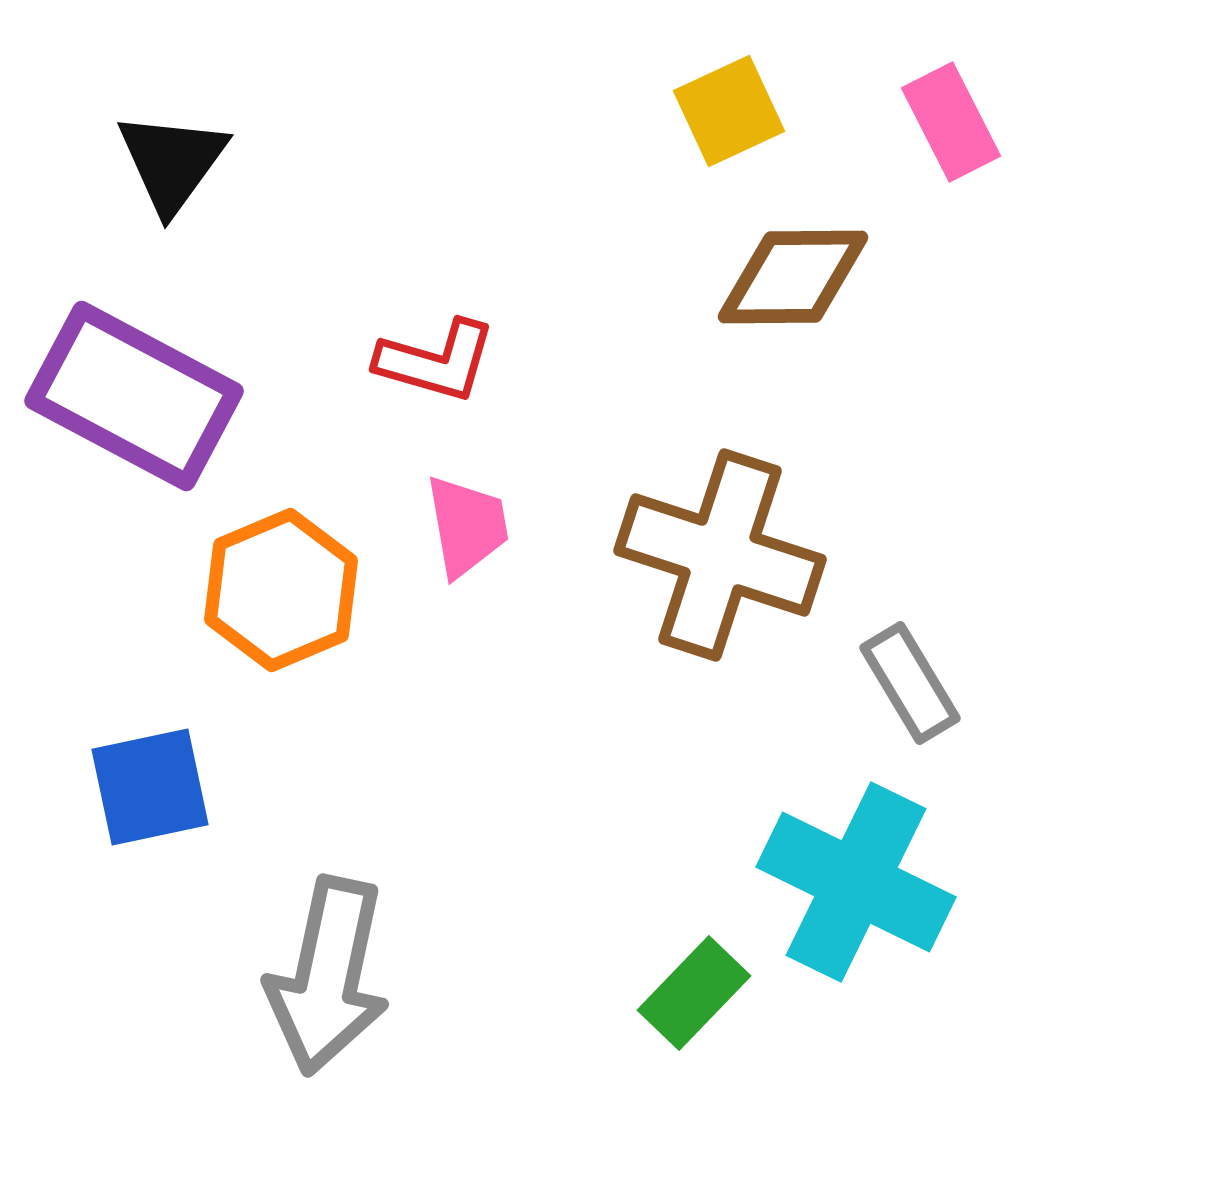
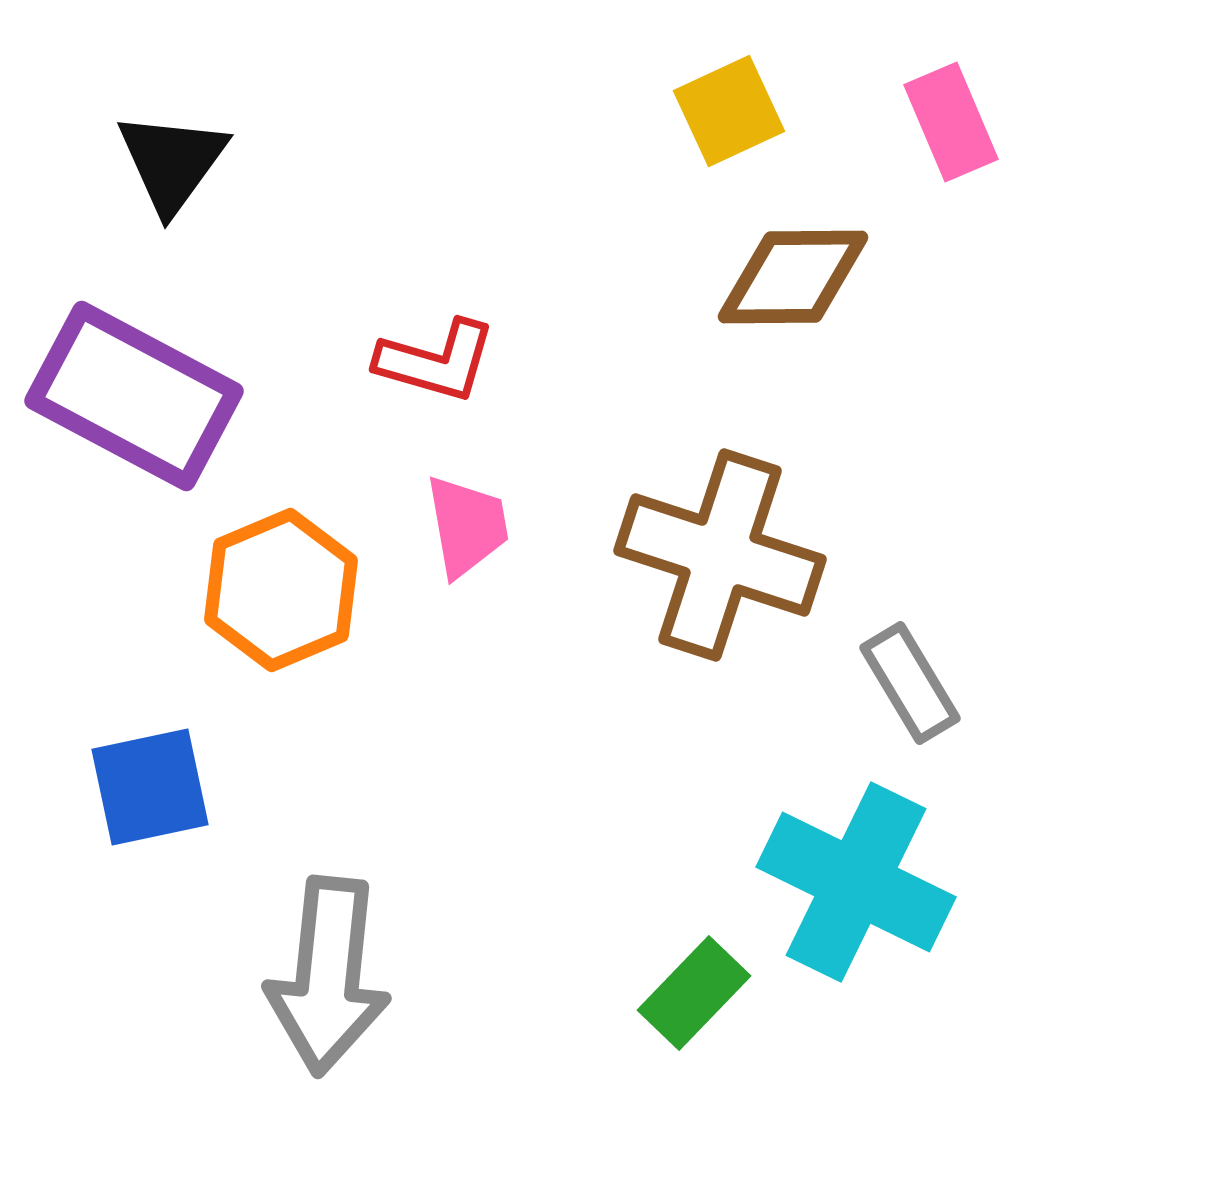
pink rectangle: rotated 4 degrees clockwise
gray arrow: rotated 6 degrees counterclockwise
